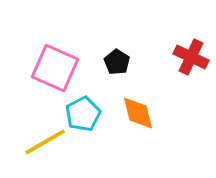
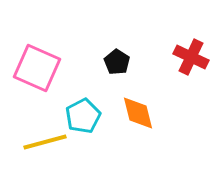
pink square: moved 18 px left
cyan pentagon: moved 2 px down
yellow line: rotated 15 degrees clockwise
